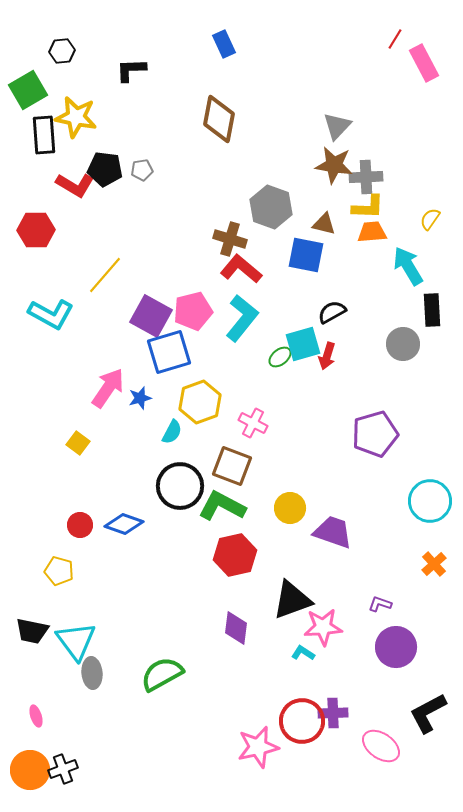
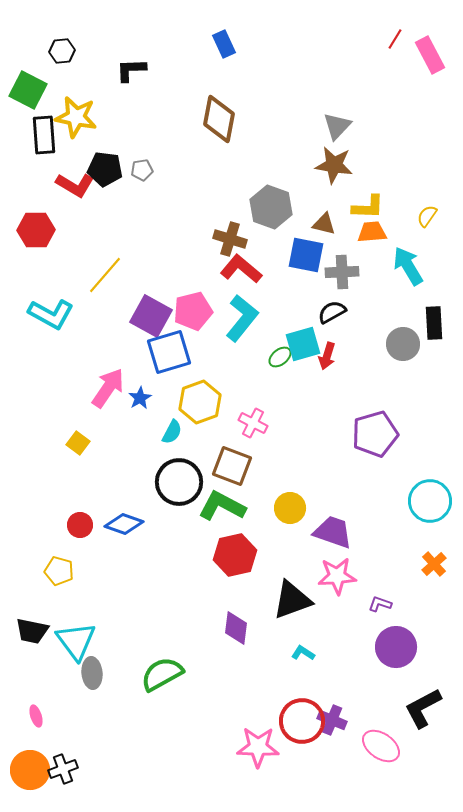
pink rectangle at (424, 63): moved 6 px right, 8 px up
green square at (28, 90): rotated 33 degrees counterclockwise
gray cross at (366, 177): moved 24 px left, 95 px down
yellow semicircle at (430, 219): moved 3 px left, 3 px up
black rectangle at (432, 310): moved 2 px right, 13 px down
blue star at (140, 398): rotated 15 degrees counterclockwise
black circle at (180, 486): moved 1 px left, 4 px up
pink star at (323, 627): moved 14 px right, 51 px up
purple cross at (333, 713): moved 1 px left, 7 px down; rotated 24 degrees clockwise
black L-shape at (428, 713): moved 5 px left, 5 px up
pink star at (258, 747): rotated 15 degrees clockwise
